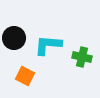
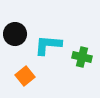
black circle: moved 1 px right, 4 px up
orange square: rotated 24 degrees clockwise
